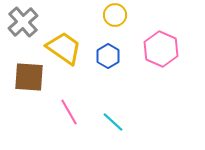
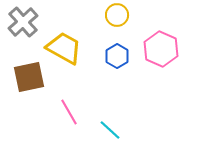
yellow circle: moved 2 px right
yellow trapezoid: rotated 6 degrees counterclockwise
blue hexagon: moved 9 px right
brown square: rotated 16 degrees counterclockwise
cyan line: moved 3 px left, 8 px down
